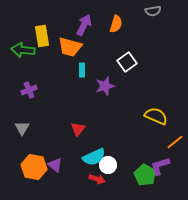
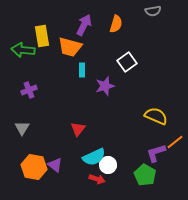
purple L-shape: moved 4 px left, 13 px up
